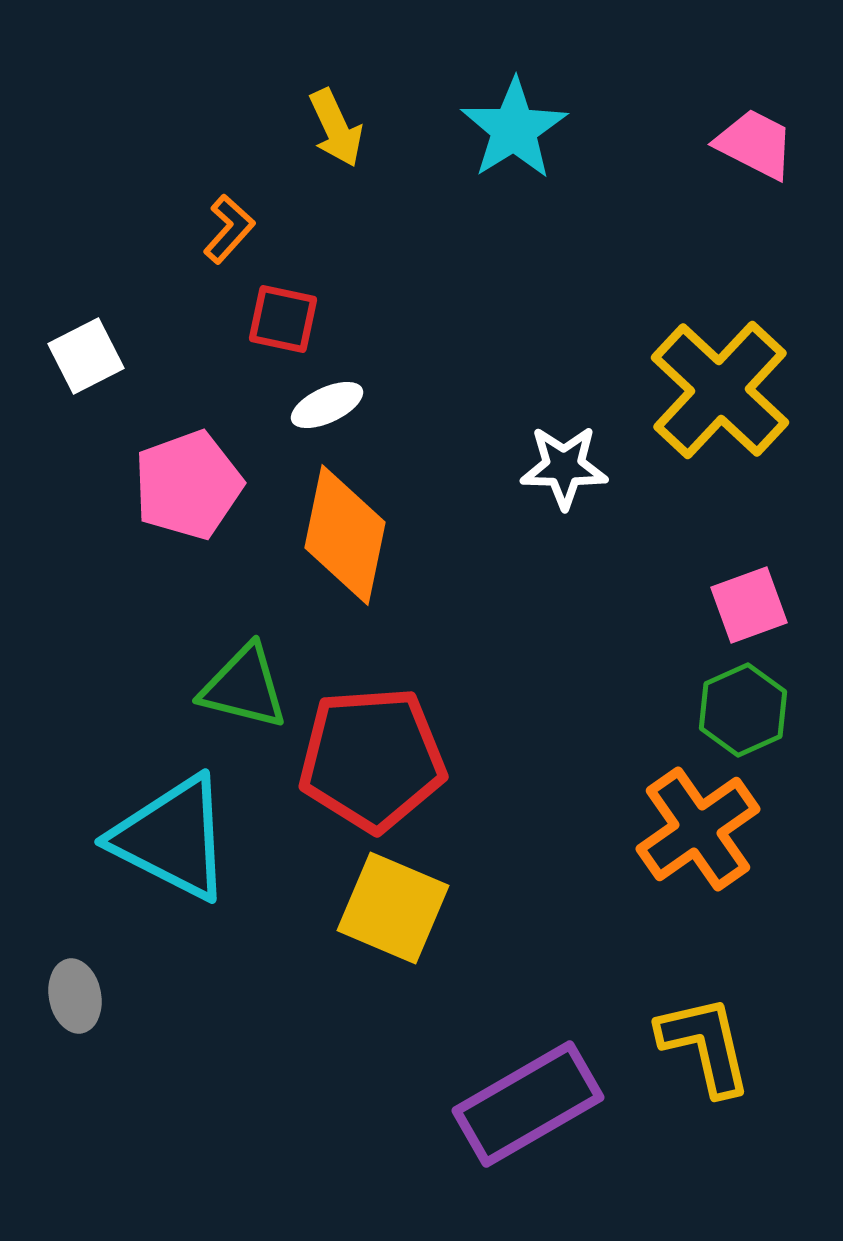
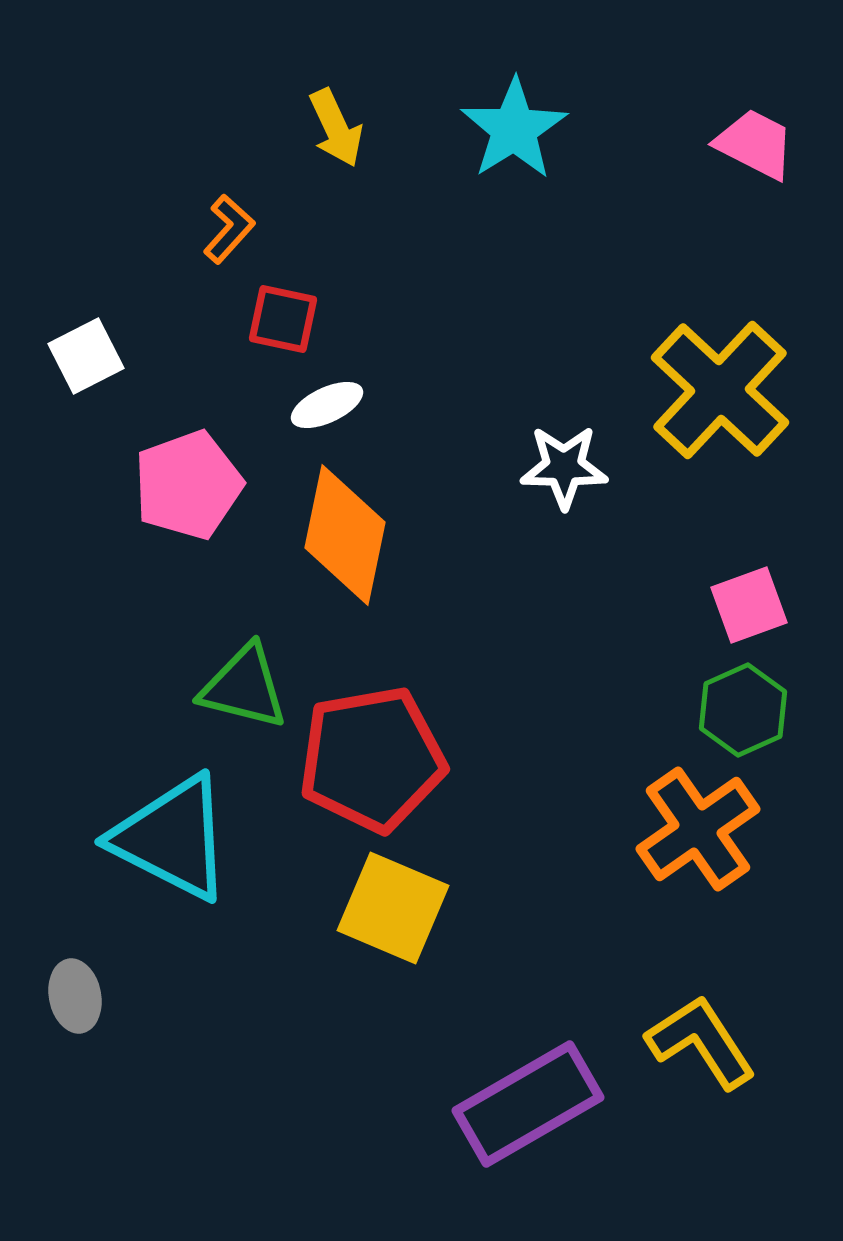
red pentagon: rotated 6 degrees counterclockwise
yellow L-shape: moved 4 px left, 3 px up; rotated 20 degrees counterclockwise
